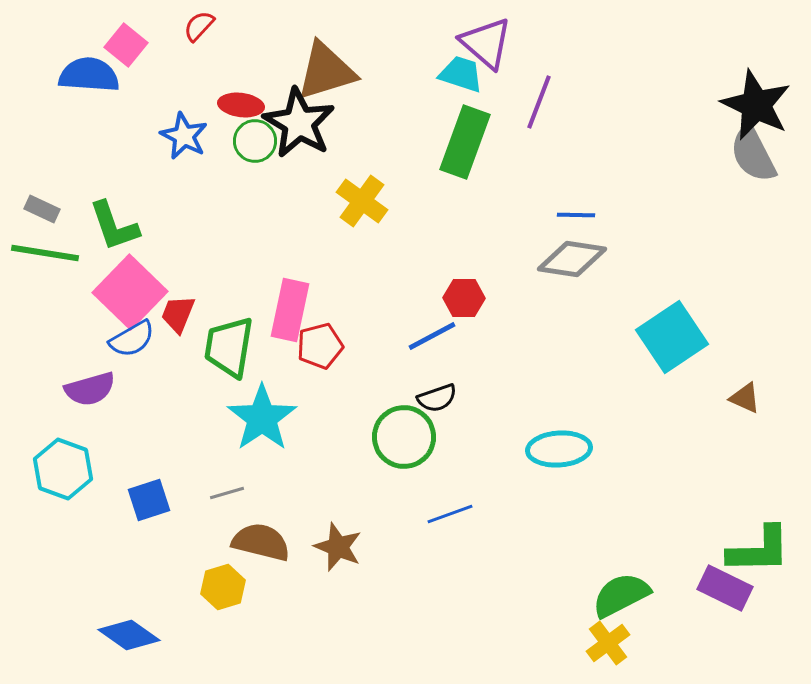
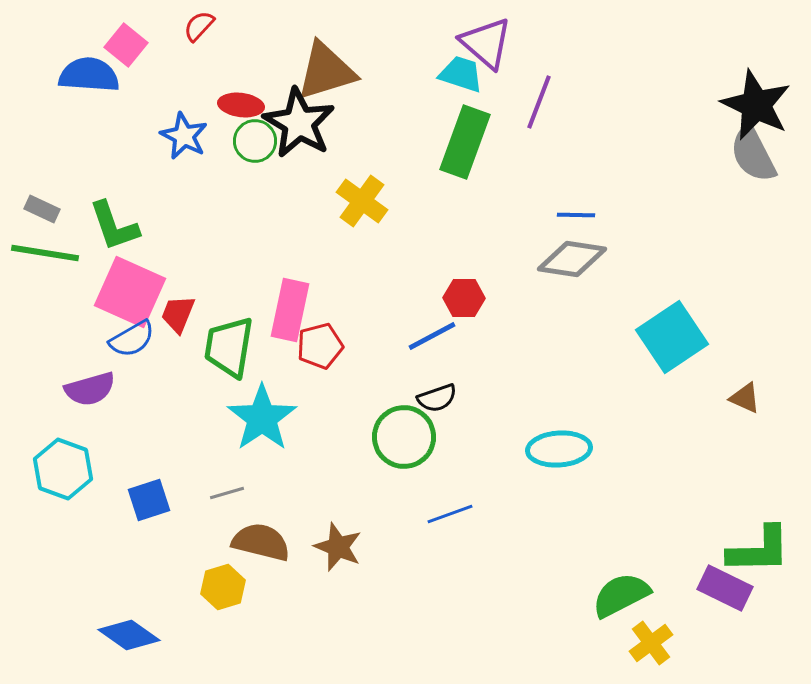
pink square at (130, 292): rotated 20 degrees counterclockwise
yellow cross at (608, 643): moved 43 px right
